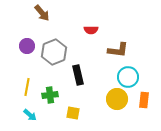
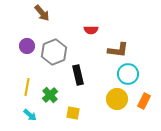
cyan circle: moved 3 px up
green cross: rotated 35 degrees counterclockwise
orange rectangle: moved 1 px down; rotated 21 degrees clockwise
